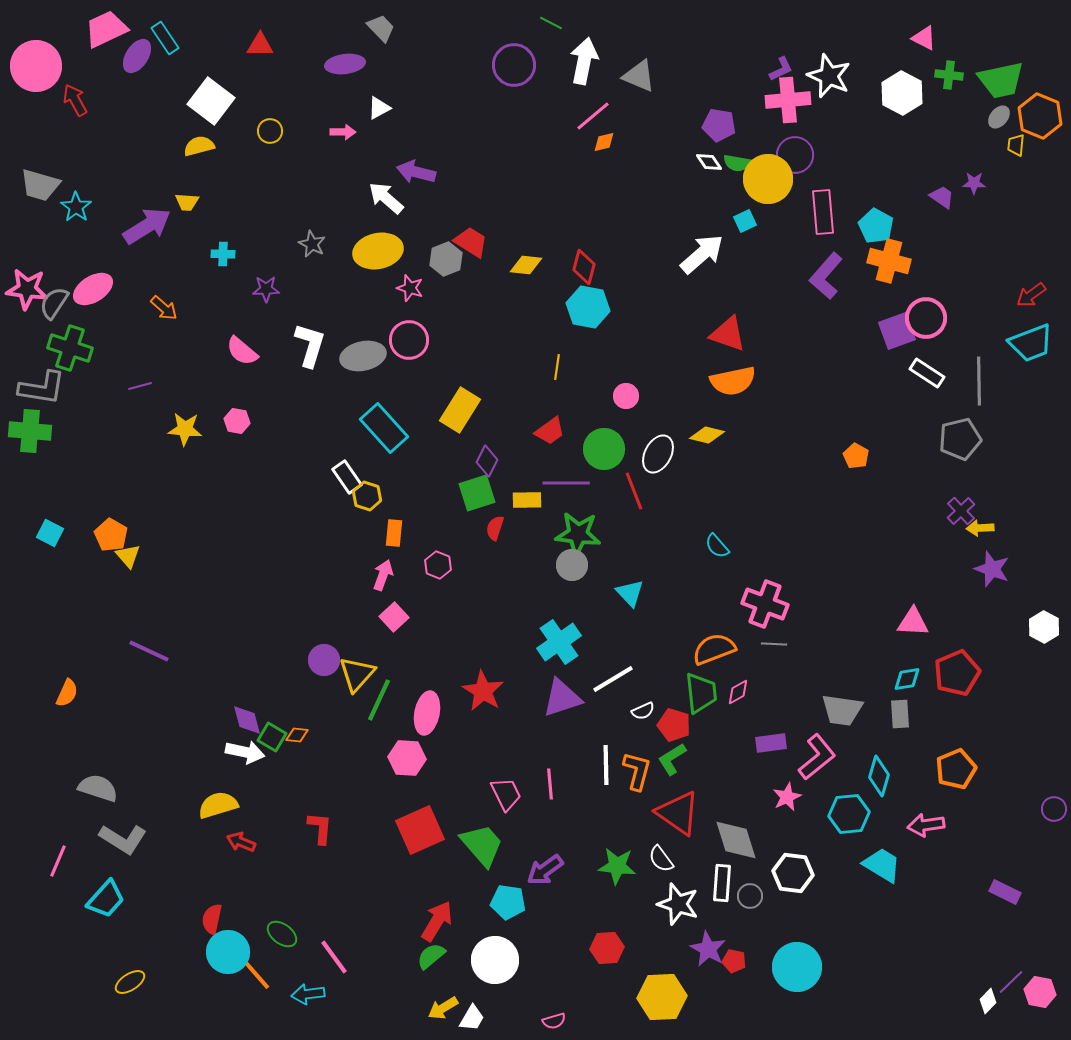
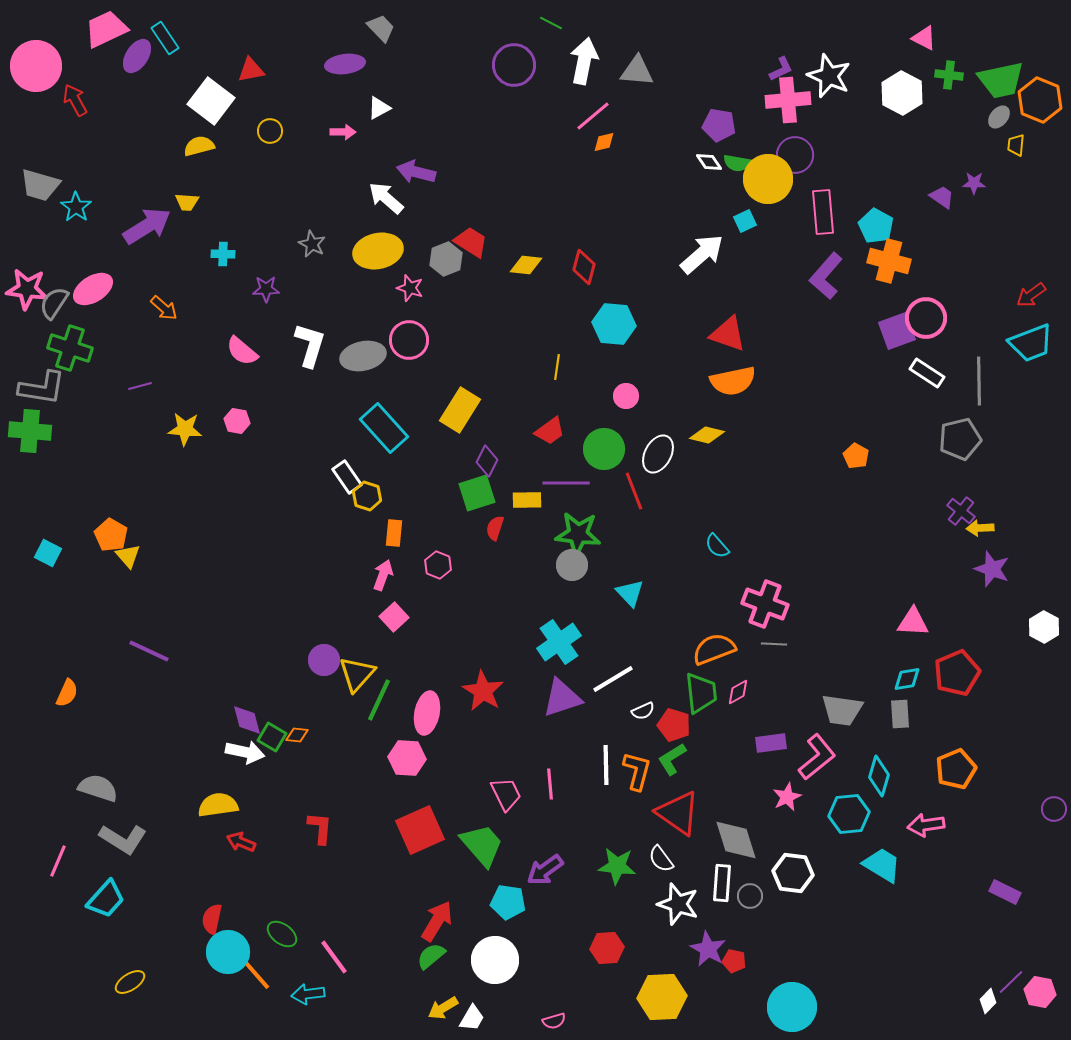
red triangle at (260, 45): moved 9 px left, 25 px down; rotated 12 degrees counterclockwise
gray triangle at (639, 76): moved 2 px left, 5 px up; rotated 18 degrees counterclockwise
orange hexagon at (1040, 116): moved 16 px up
cyan hexagon at (588, 307): moved 26 px right, 17 px down; rotated 6 degrees counterclockwise
purple cross at (961, 511): rotated 8 degrees counterclockwise
cyan square at (50, 533): moved 2 px left, 20 px down
yellow semicircle at (218, 805): rotated 9 degrees clockwise
cyan circle at (797, 967): moved 5 px left, 40 px down
